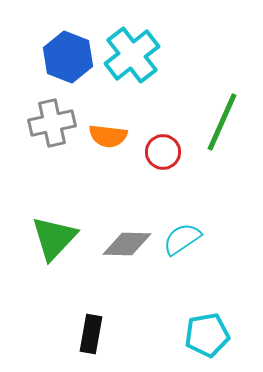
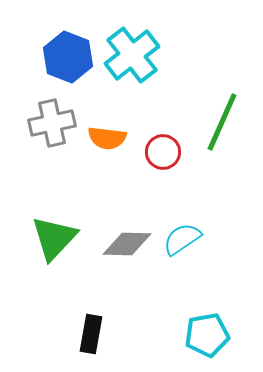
orange semicircle: moved 1 px left, 2 px down
